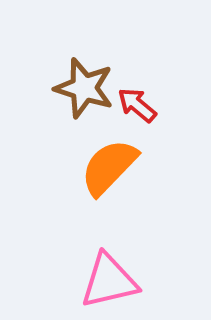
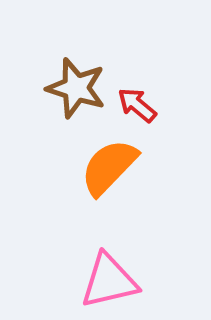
brown star: moved 8 px left
